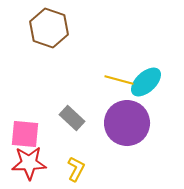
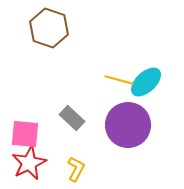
purple circle: moved 1 px right, 2 px down
red star: rotated 24 degrees counterclockwise
